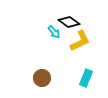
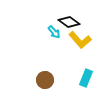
yellow L-shape: moved 1 px up; rotated 75 degrees clockwise
brown circle: moved 3 px right, 2 px down
